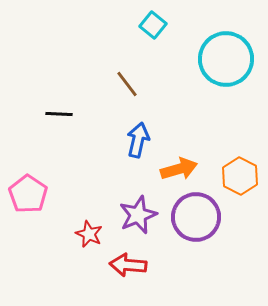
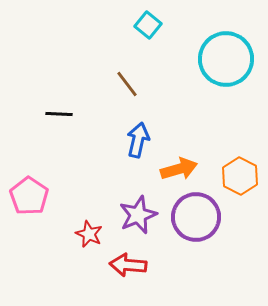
cyan square: moved 5 px left
pink pentagon: moved 1 px right, 2 px down
